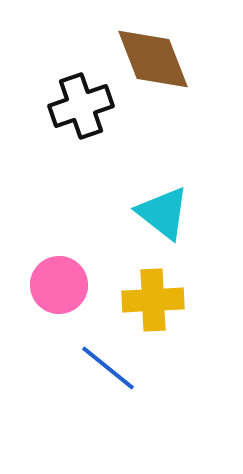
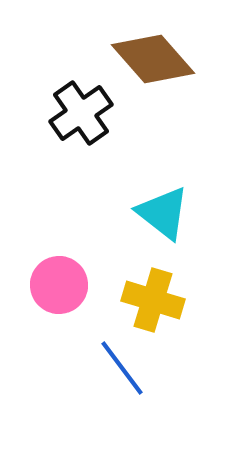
brown diamond: rotated 20 degrees counterclockwise
black cross: moved 7 px down; rotated 16 degrees counterclockwise
yellow cross: rotated 20 degrees clockwise
blue line: moved 14 px right; rotated 14 degrees clockwise
